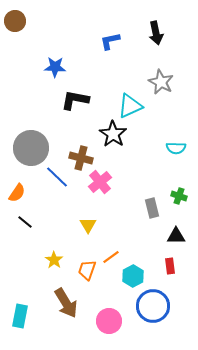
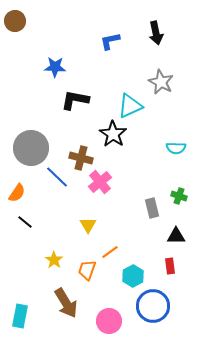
orange line: moved 1 px left, 5 px up
